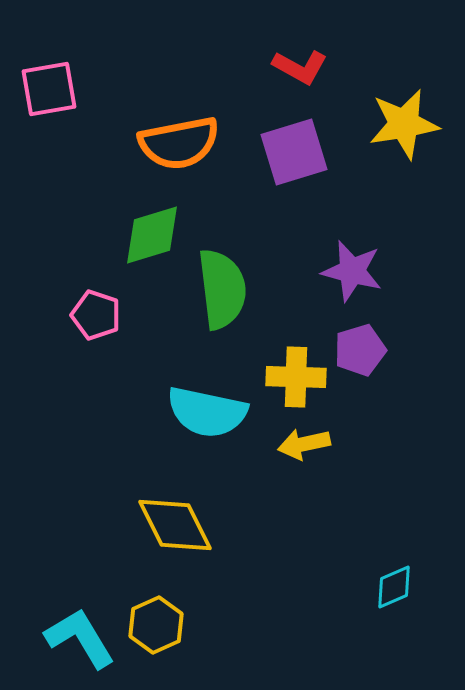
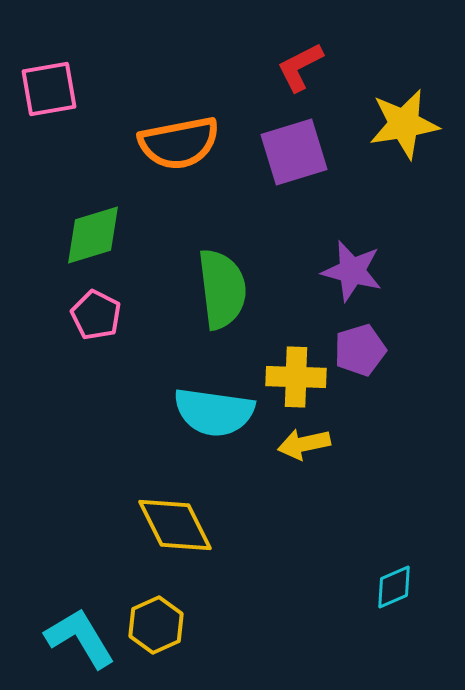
red L-shape: rotated 124 degrees clockwise
green diamond: moved 59 px left
pink pentagon: rotated 9 degrees clockwise
cyan semicircle: moved 7 px right; rotated 4 degrees counterclockwise
